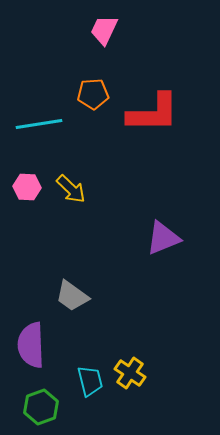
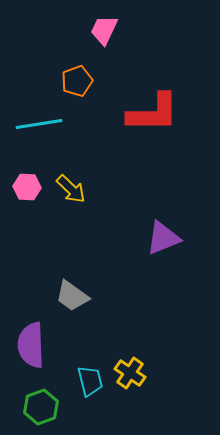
orange pentagon: moved 16 px left, 13 px up; rotated 16 degrees counterclockwise
